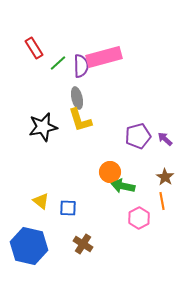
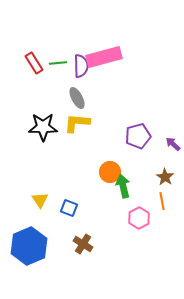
red rectangle: moved 15 px down
green line: rotated 36 degrees clockwise
gray ellipse: rotated 15 degrees counterclockwise
yellow L-shape: moved 3 px left, 3 px down; rotated 112 degrees clockwise
black star: rotated 12 degrees clockwise
purple arrow: moved 8 px right, 5 px down
green arrow: rotated 65 degrees clockwise
yellow triangle: moved 1 px left, 1 px up; rotated 18 degrees clockwise
blue square: moved 1 px right; rotated 18 degrees clockwise
blue hexagon: rotated 24 degrees clockwise
